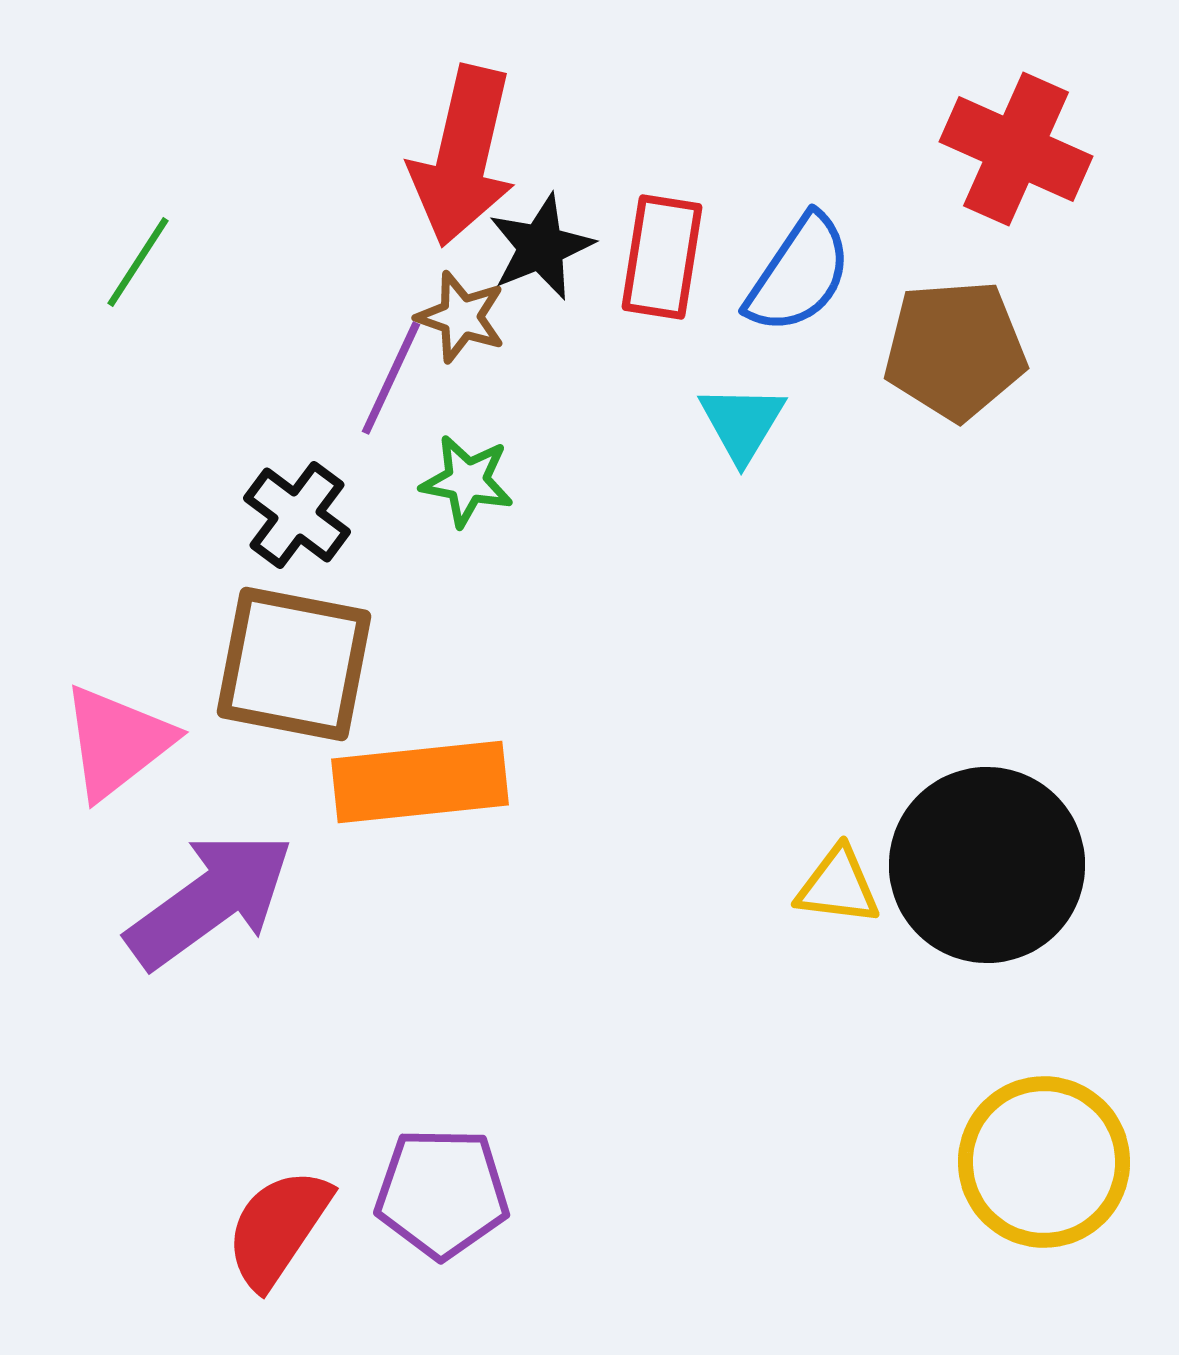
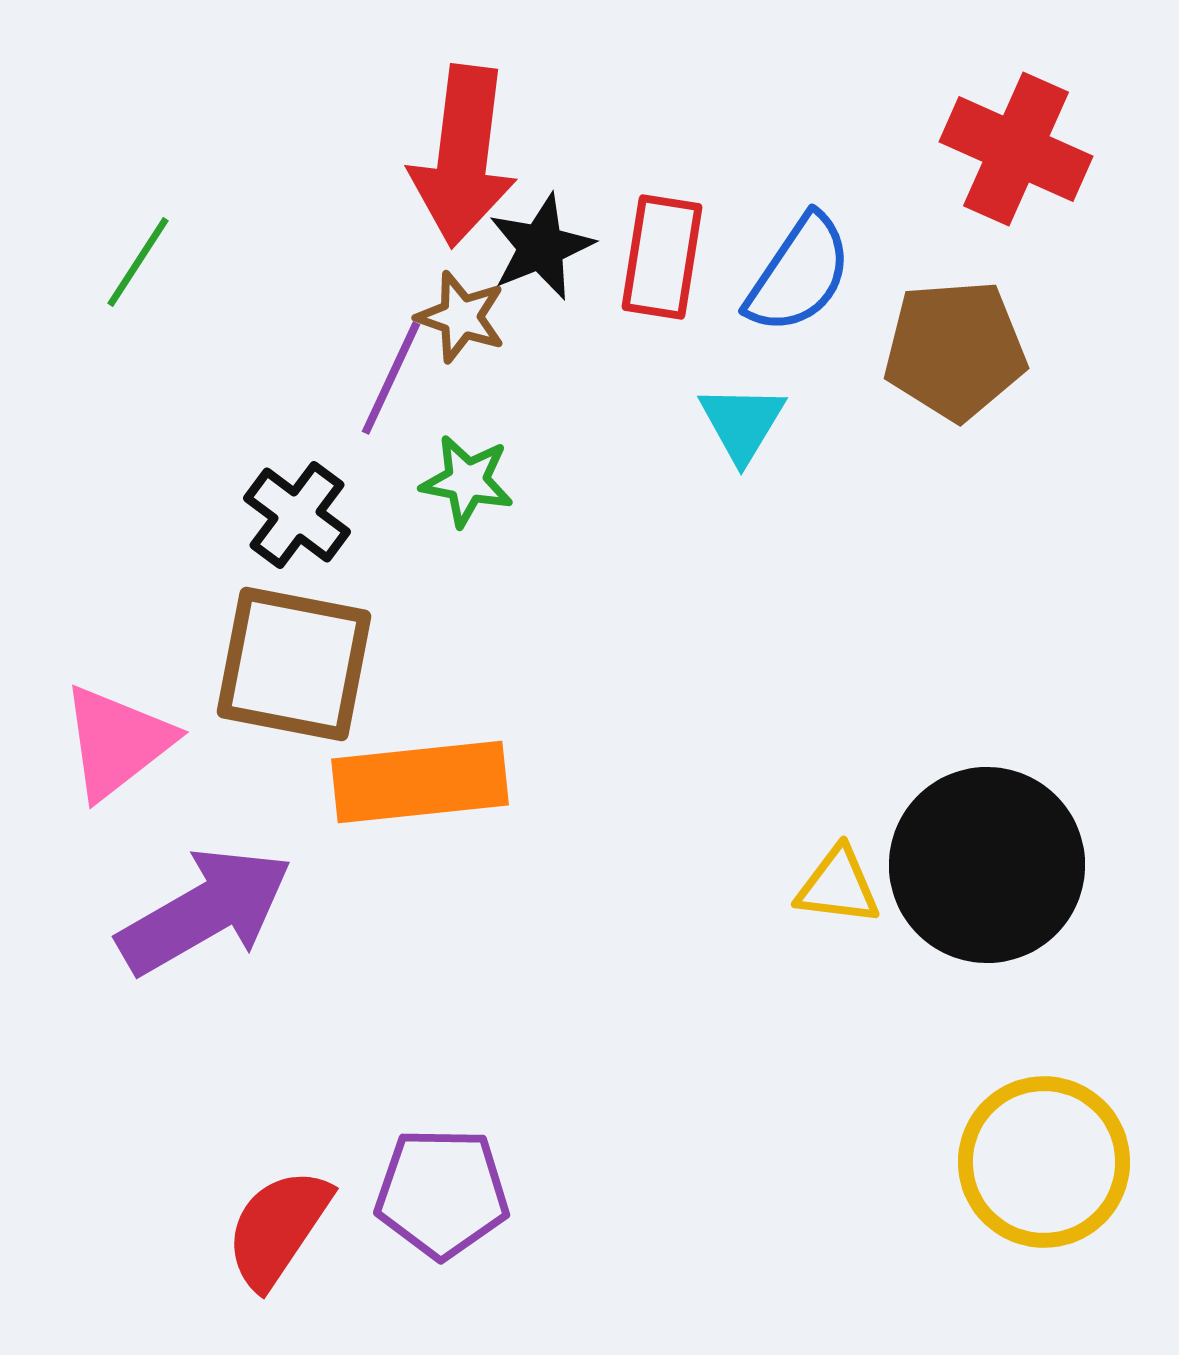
red arrow: rotated 6 degrees counterclockwise
purple arrow: moved 5 px left, 11 px down; rotated 6 degrees clockwise
